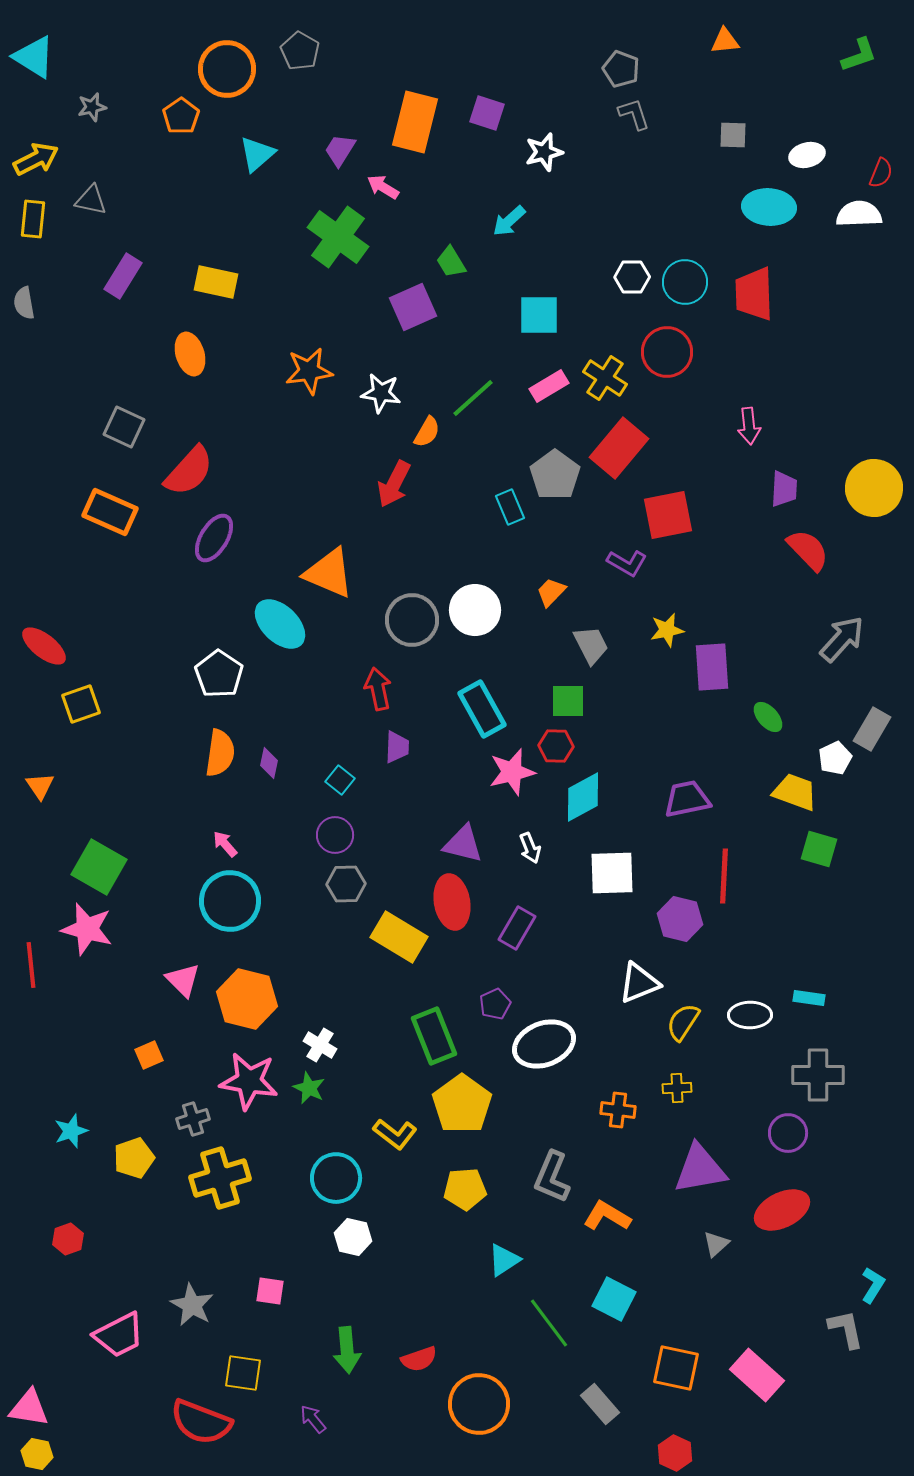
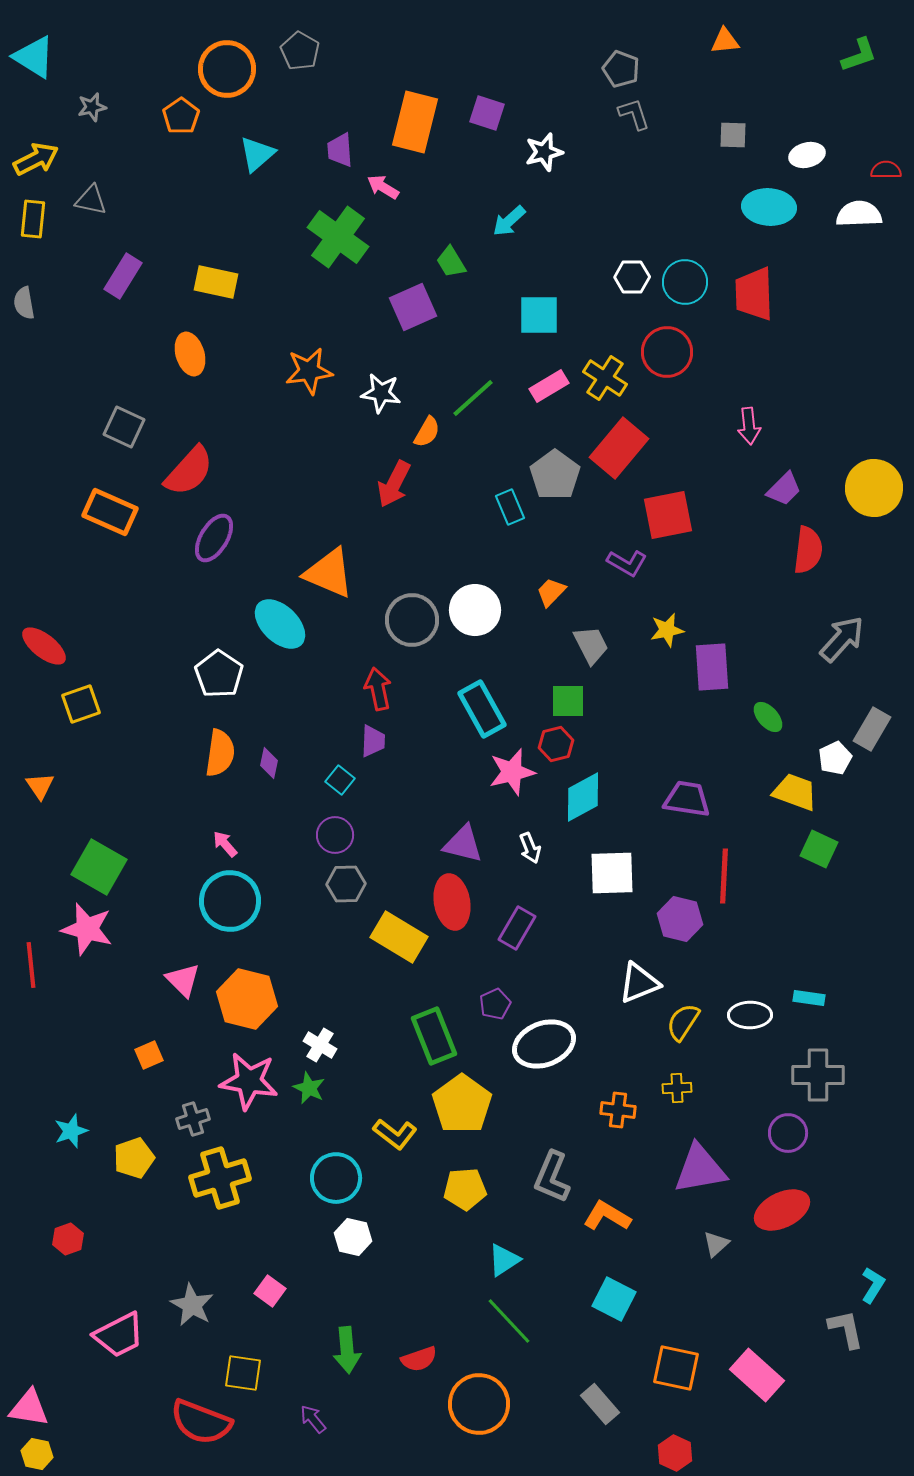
purple trapezoid at (340, 150): rotated 36 degrees counterclockwise
red semicircle at (881, 173): moved 5 px right, 3 px up; rotated 112 degrees counterclockwise
purple trapezoid at (784, 489): rotated 42 degrees clockwise
red semicircle at (808, 550): rotated 51 degrees clockwise
red hexagon at (556, 746): moved 2 px up; rotated 16 degrees counterclockwise
purple trapezoid at (397, 747): moved 24 px left, 6 px up
purple trapezoid at (687, 799): rotated 21 degrees clockwise
green square at (819, 849): rotated 9 degrees clockwise
pink square at (270, 1291): rotated 28 degrees clockwise
green line at (549, 1323): moved 40 px left, 2 px up; rotated 6 degrees counterclockwise
